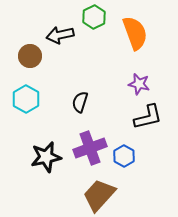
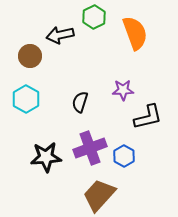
purple star: moved 16 px left, 6 px down; rotated 15 degrees counterclockwise
black star: rotated 8 degrees clockwise
